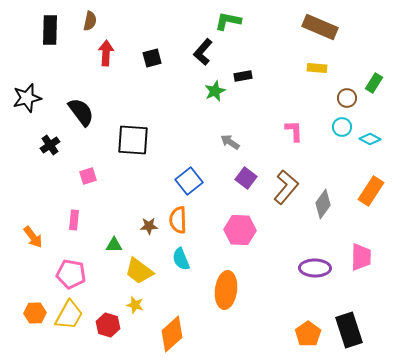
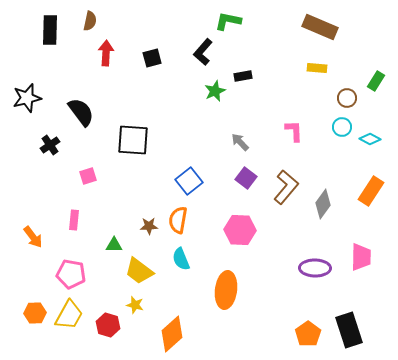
green rectangle at (374, 83): moved 2 px right, 2 px up
gray arrow at (230, 142): moved 10 px right; rotated 12 degrees clockwise
orange semicircle at (178, 220): rotated 12 degrees clockwise
